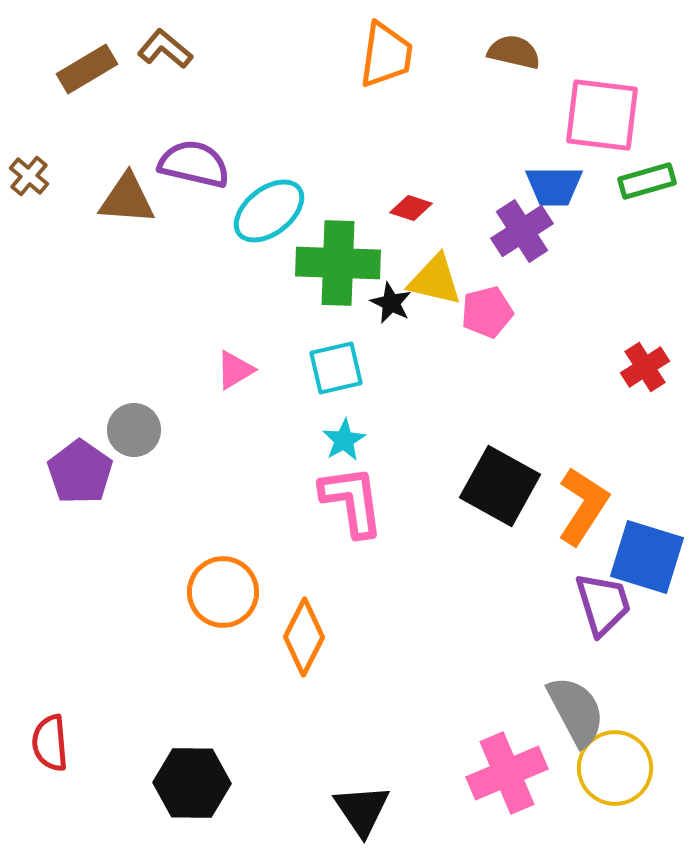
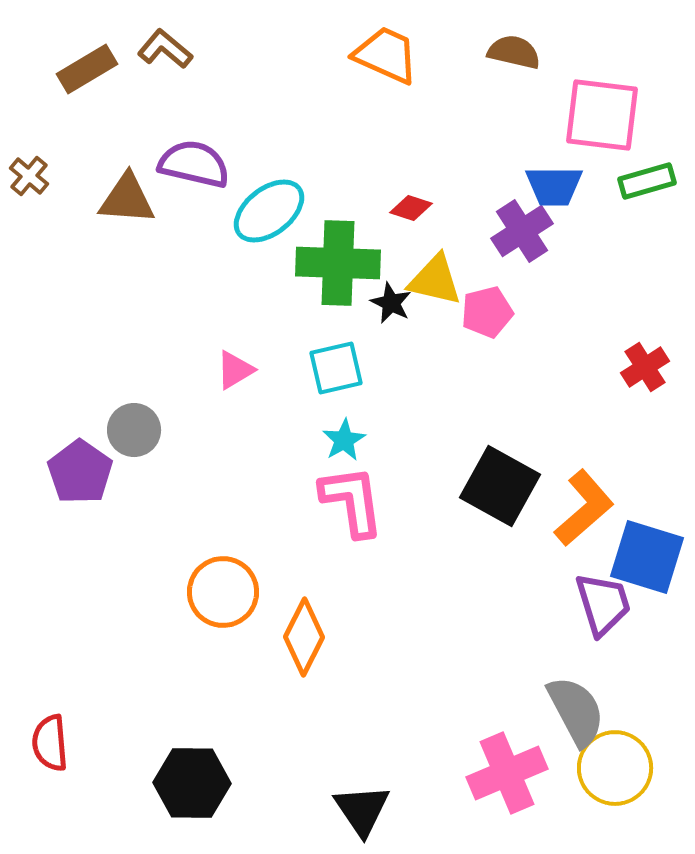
orange trapezoid: rotated 74 degrees counterclockwise
orange L-shape: moved 1 px right, 2 px down; rotated 16 degrees clockwise
